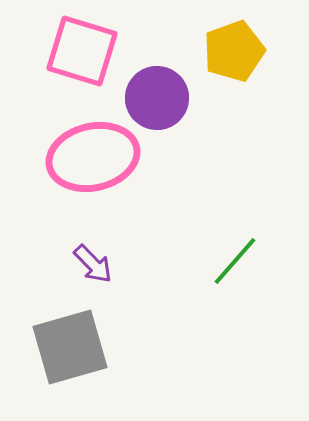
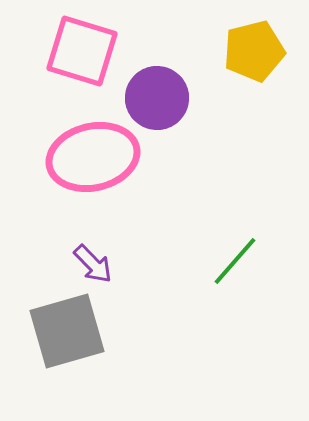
yellow pentagon: moved 20 px right; rotated 6 degrees clockwise
gray square: moved 3 px left, 16 px up
